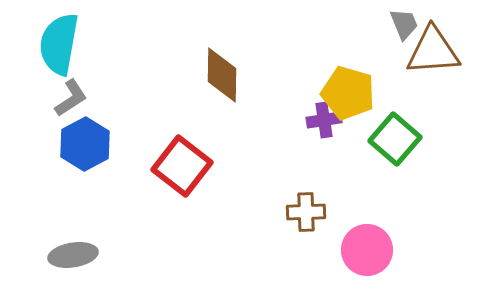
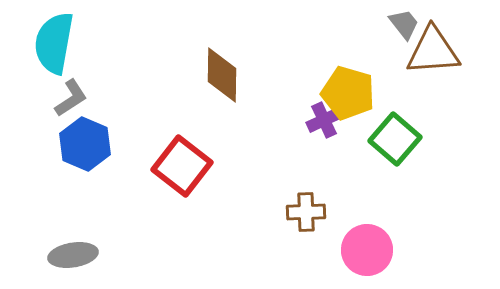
gray trapezoid: rotated 16 degrees counterclockwise
cyan semicircle: moved 5 px left, 1 px up
purple cross: rotated 16 degrees counterclockwise
blue hexagon: rotated 9 degrees counterclockwise
